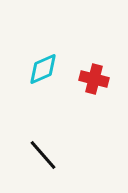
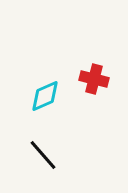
cyan diamond: moved 2 px right, 27 px down
